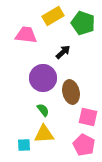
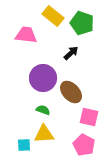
yellow rectangle: rotated 70 degrees clockwise
green pentagon: moved 1 px left
black arrow: moved 8 px right, 1 px down
brown ellipse: rotated 30 degrees counterclockwise
green semicircle: rotated 32 degrees counterclockwise
pink square: moved 1 px right
